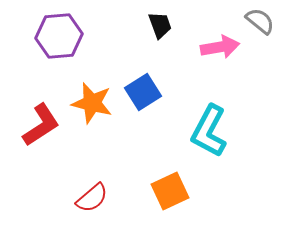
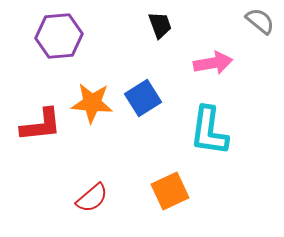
pink arrow: moved 7 px left, 16 px down
blue square: moved 6 px down
orange star: rotated 9 degrees counterclockwise
red L-shape: rotated 27 degrees clockwise
cyan L-shape: rotated 20 degrees counterclockwise
